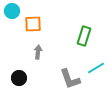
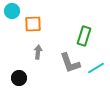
gray L-shape: moved 16 px up
